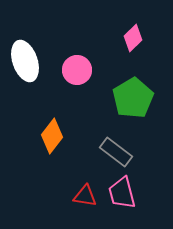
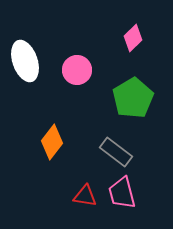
orange diamond: moved 6 px down
